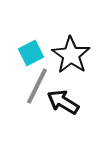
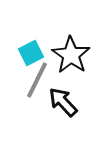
gray line: moved 6 px up
black arrow: rotated 16 degrees clockwise
